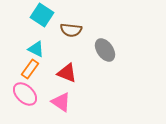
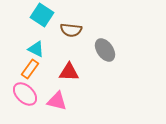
red triangle: moved 2 px right, 1 px up; rotated 20 degrees counterclockwise
pink triangle: moved 4 px left, 1 px up; rotated 20 degrees counterclockwise
